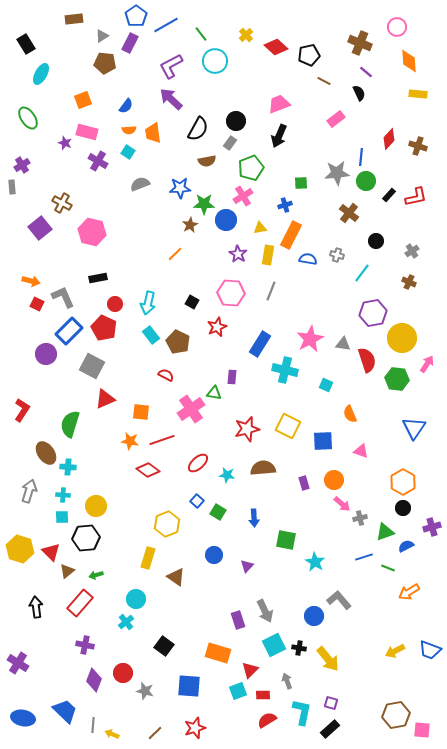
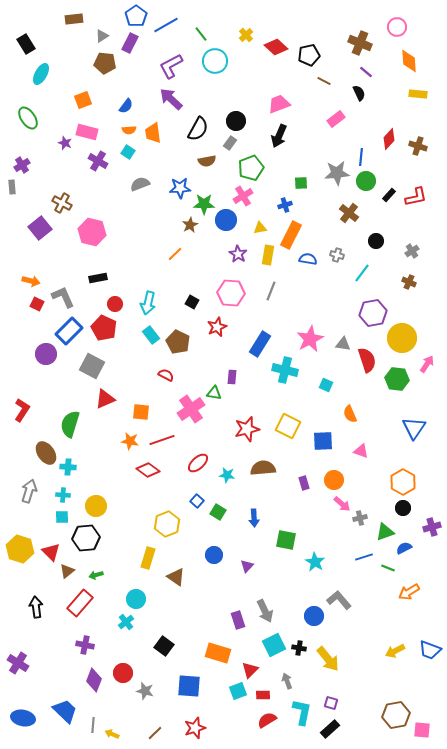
blue semicircle at (406, 546): moved 2 px left, 2 px down
